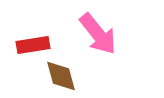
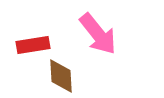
brown diamond: rotated 12 degrees clockwise
